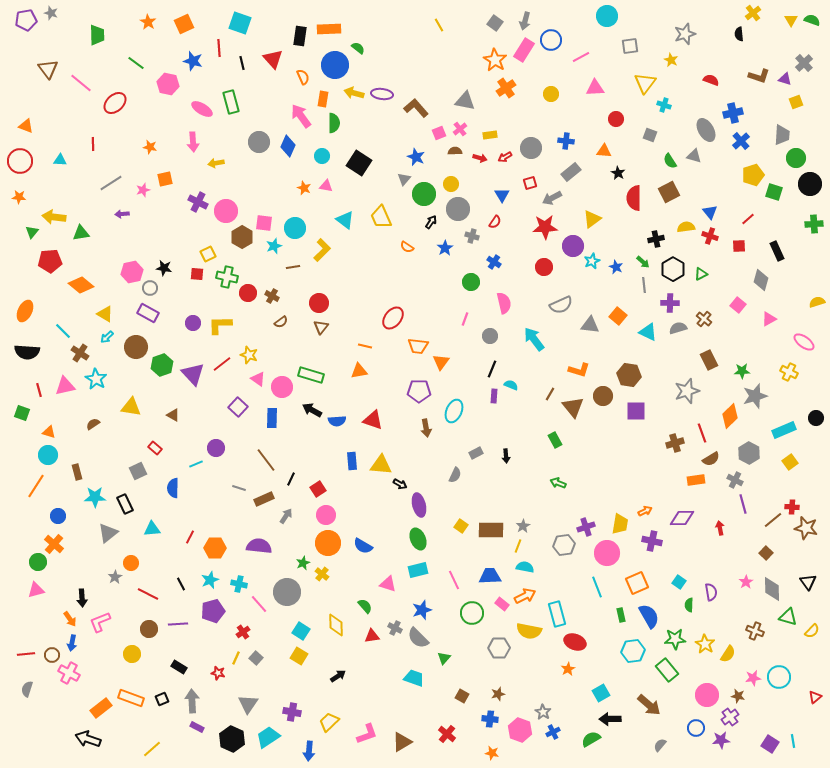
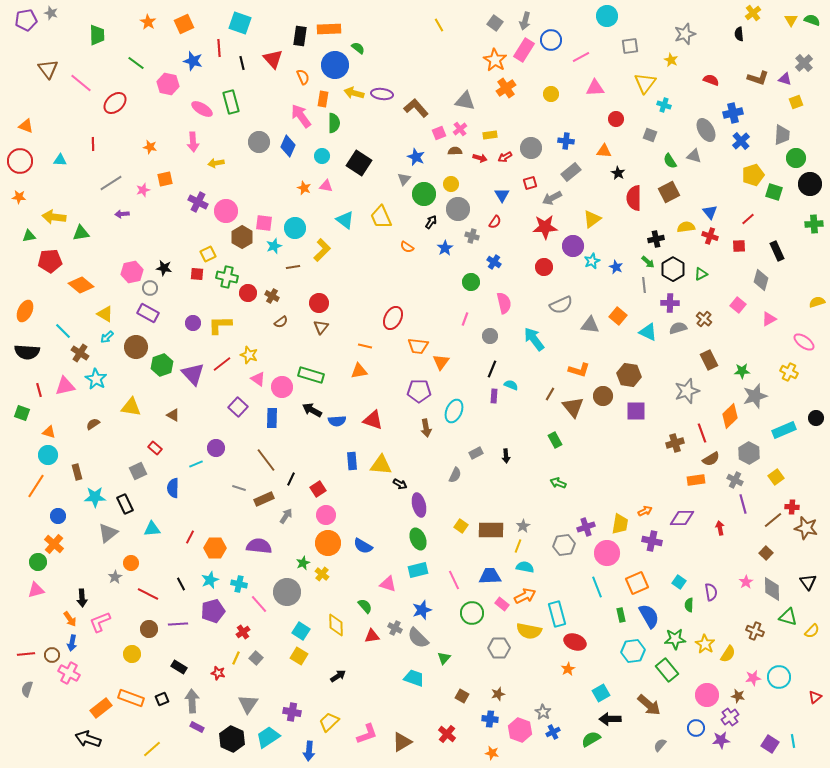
brown L-shape at (759, 76): moved 1 px left, 2 px down
green triangle at (32, 232): moved 3 px left, 4 px down; rotated 40 degrees clockwise
green arrow at (643, 262): moved 5 px right
red ellipse at (393, 318): rotated 10 degrees counterclockwise
yellow square at (790, 462): moved 14 px left, 15 px down
